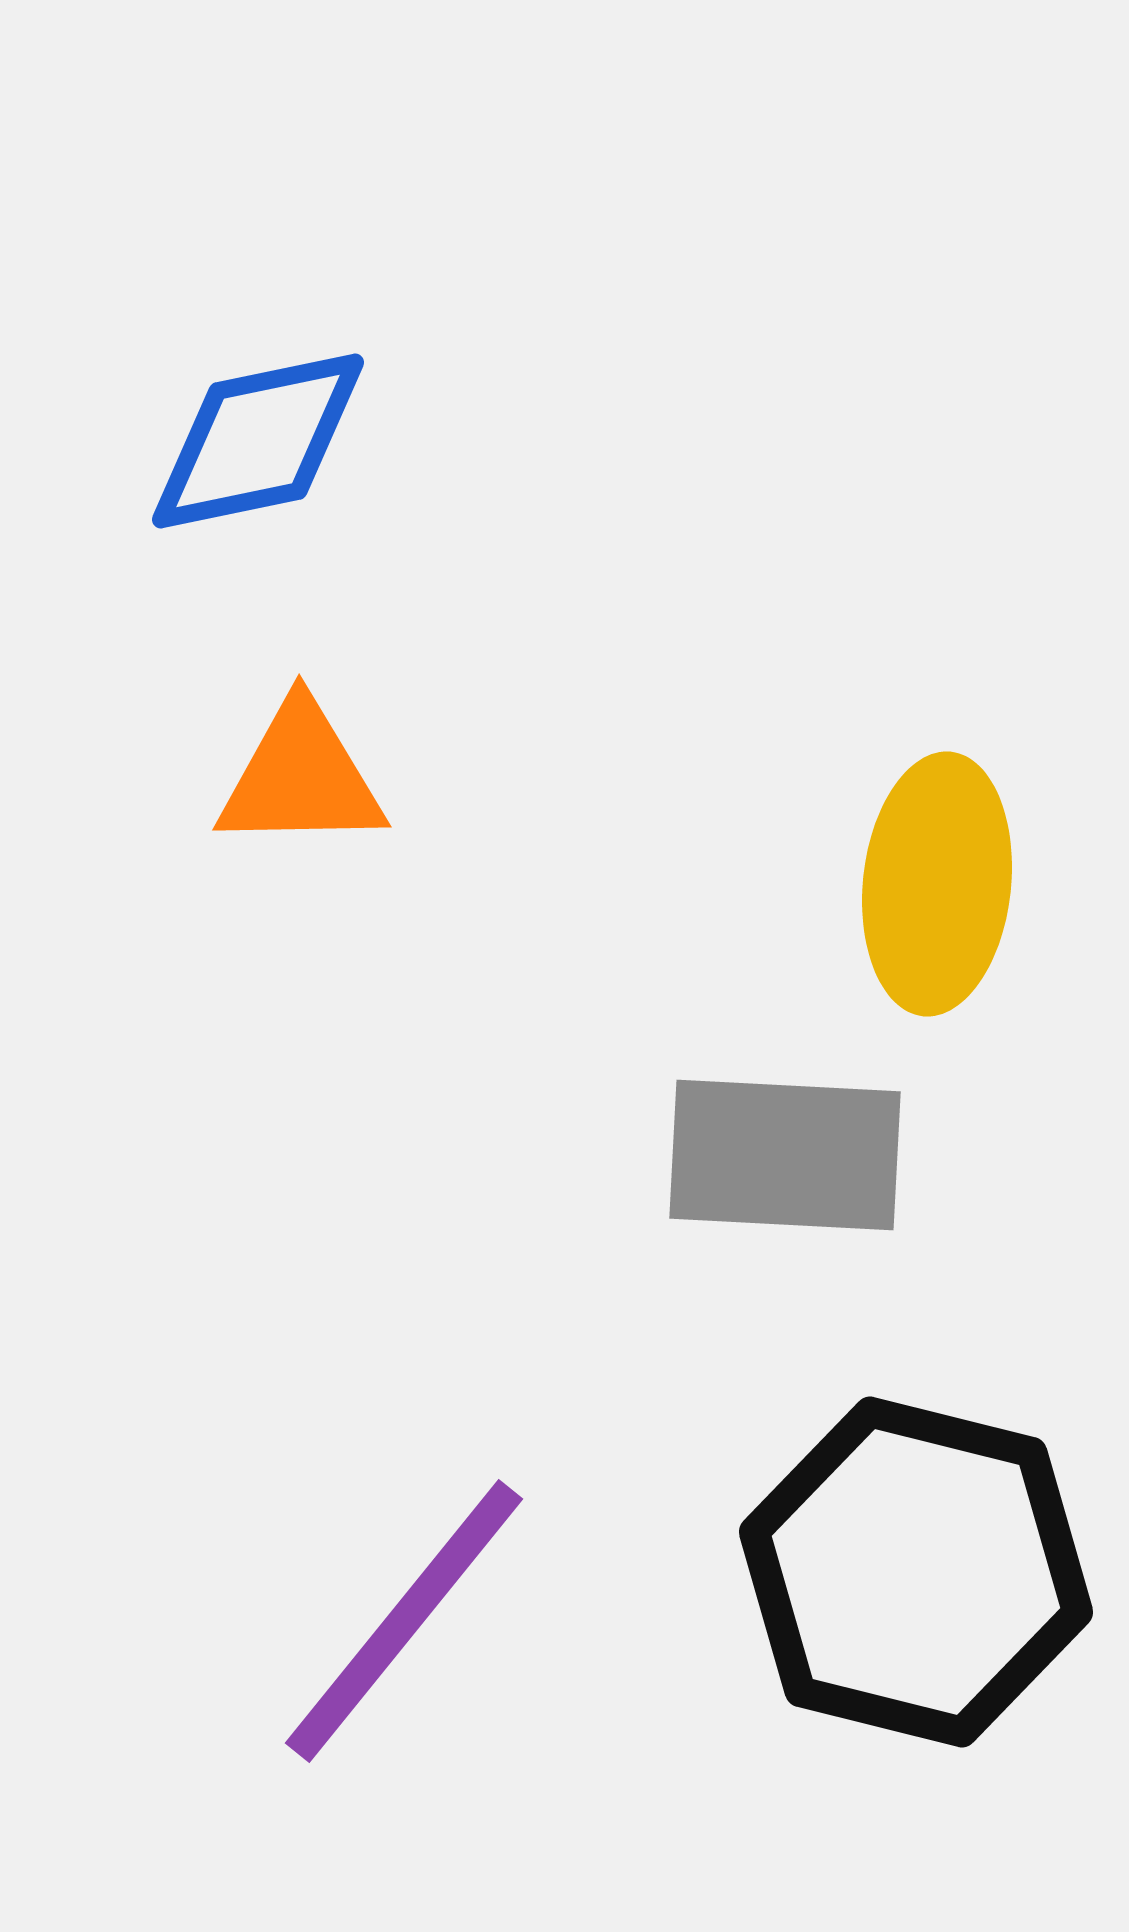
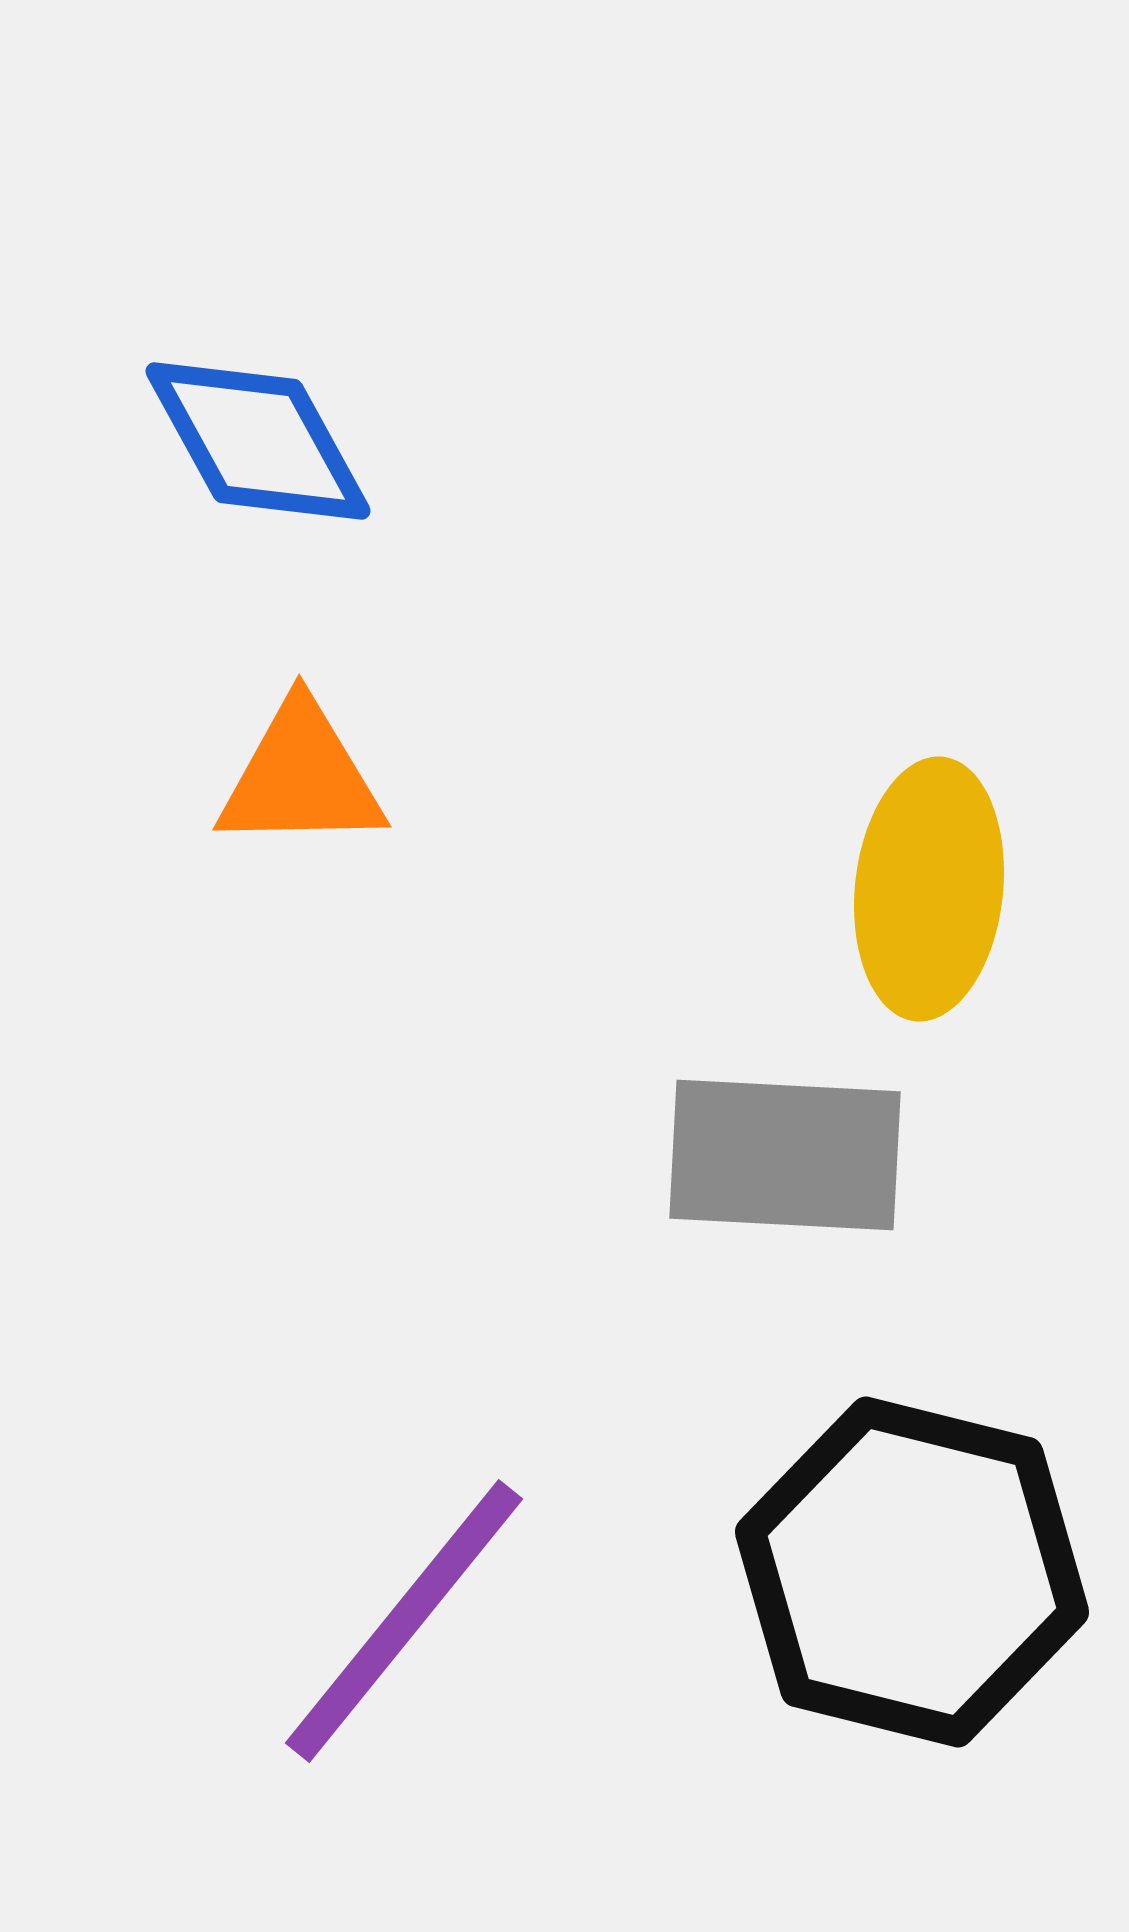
blue diamond: rotated 73 degrees clockwise
yellow ellipse: moved 8 px left, 5 px down
black hexagon: moved 4 px left
